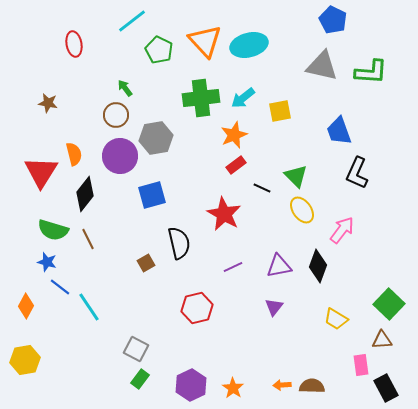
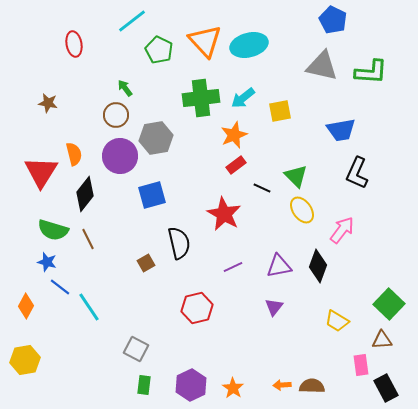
blue trapezoid at (339, 131): moved 2 px right, 1 px up; rotated 80 degrees counterclockwise
yellow trapezoid at (336, 319): moved 1 px right, 2 px down
green rectangle at (140, 379): moved 4 px right, 6 px down; rotated 30 degrees counterclockwise
